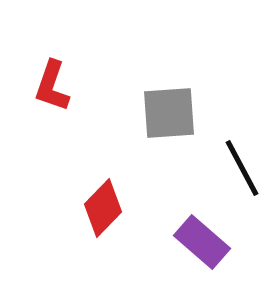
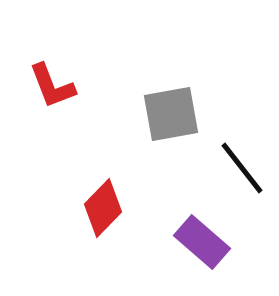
red L-shape: rotated 40 degrees counterclockwise
gray square: moved 2 px right, 1 px down; rotated 6 degrees counterclockwise
black line: rotated 10 degrees counterclockwise
